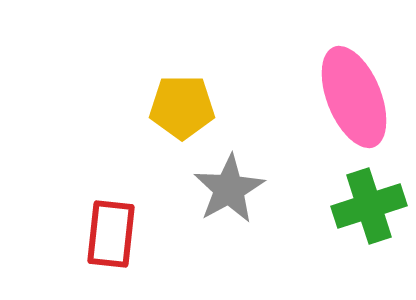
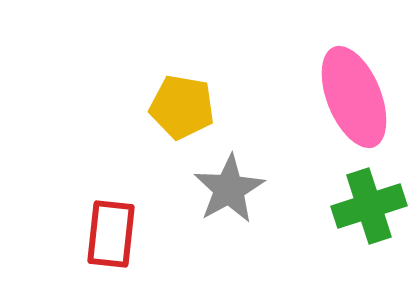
yellow pentagon: rotated 10 degrees clockwise
